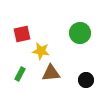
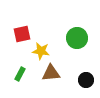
green circle: moved 3 px left, 5 px down
